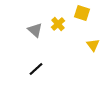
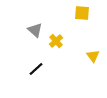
yellow square: rotated 14 degrees counterclockwise
yellow cross: moved 2 px left, 17 px down
yellow triangle: moved 11 px down
